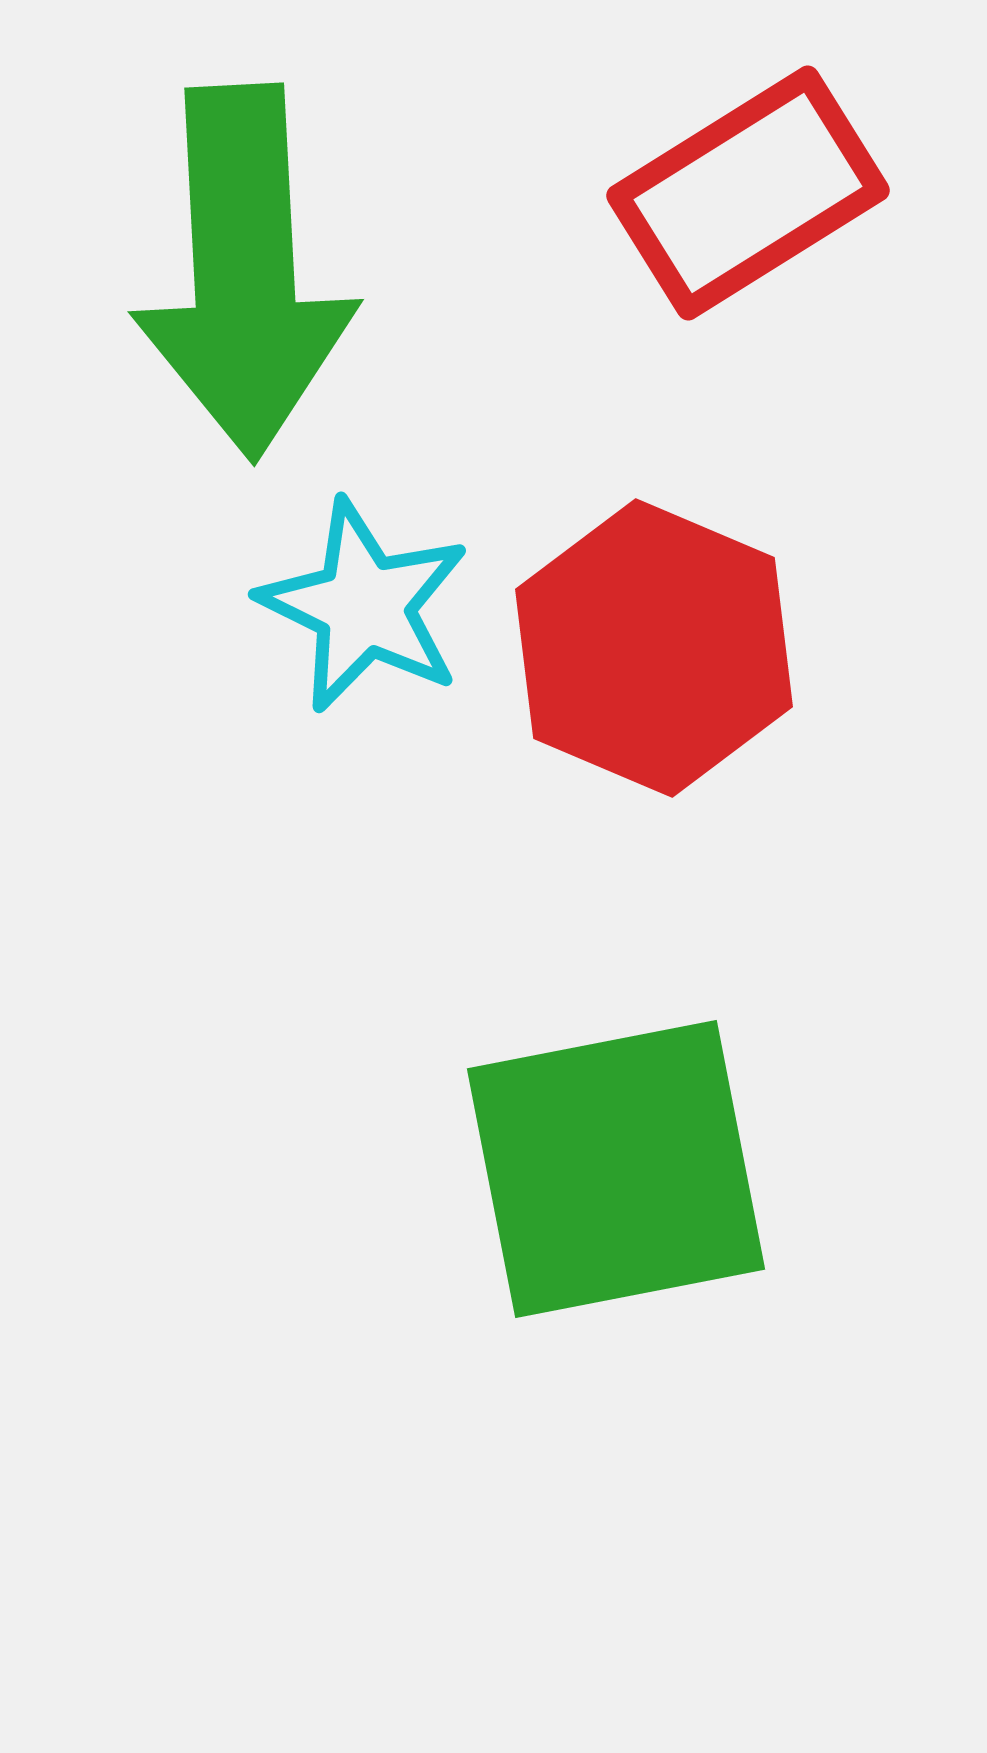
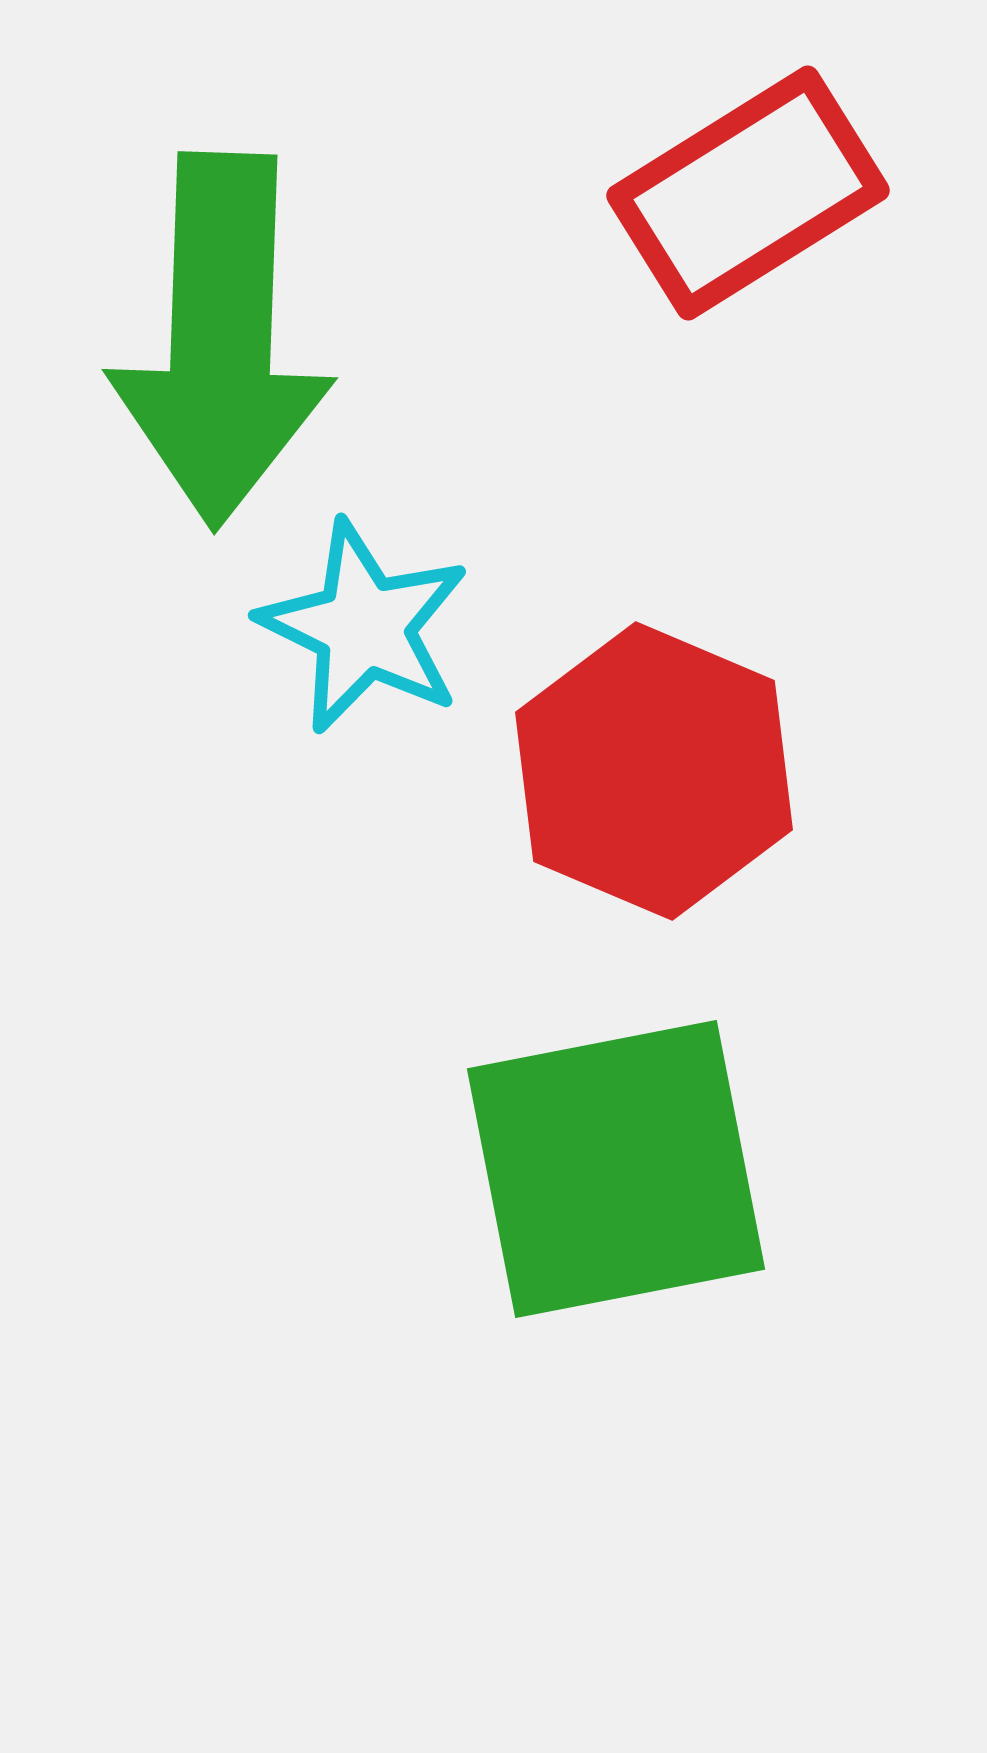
green arrow: moved 23 px left, 68 px down; rotated 5 degrees clockwise
cyan star: moved 21 px down
red hexagon: moved 123 px down
